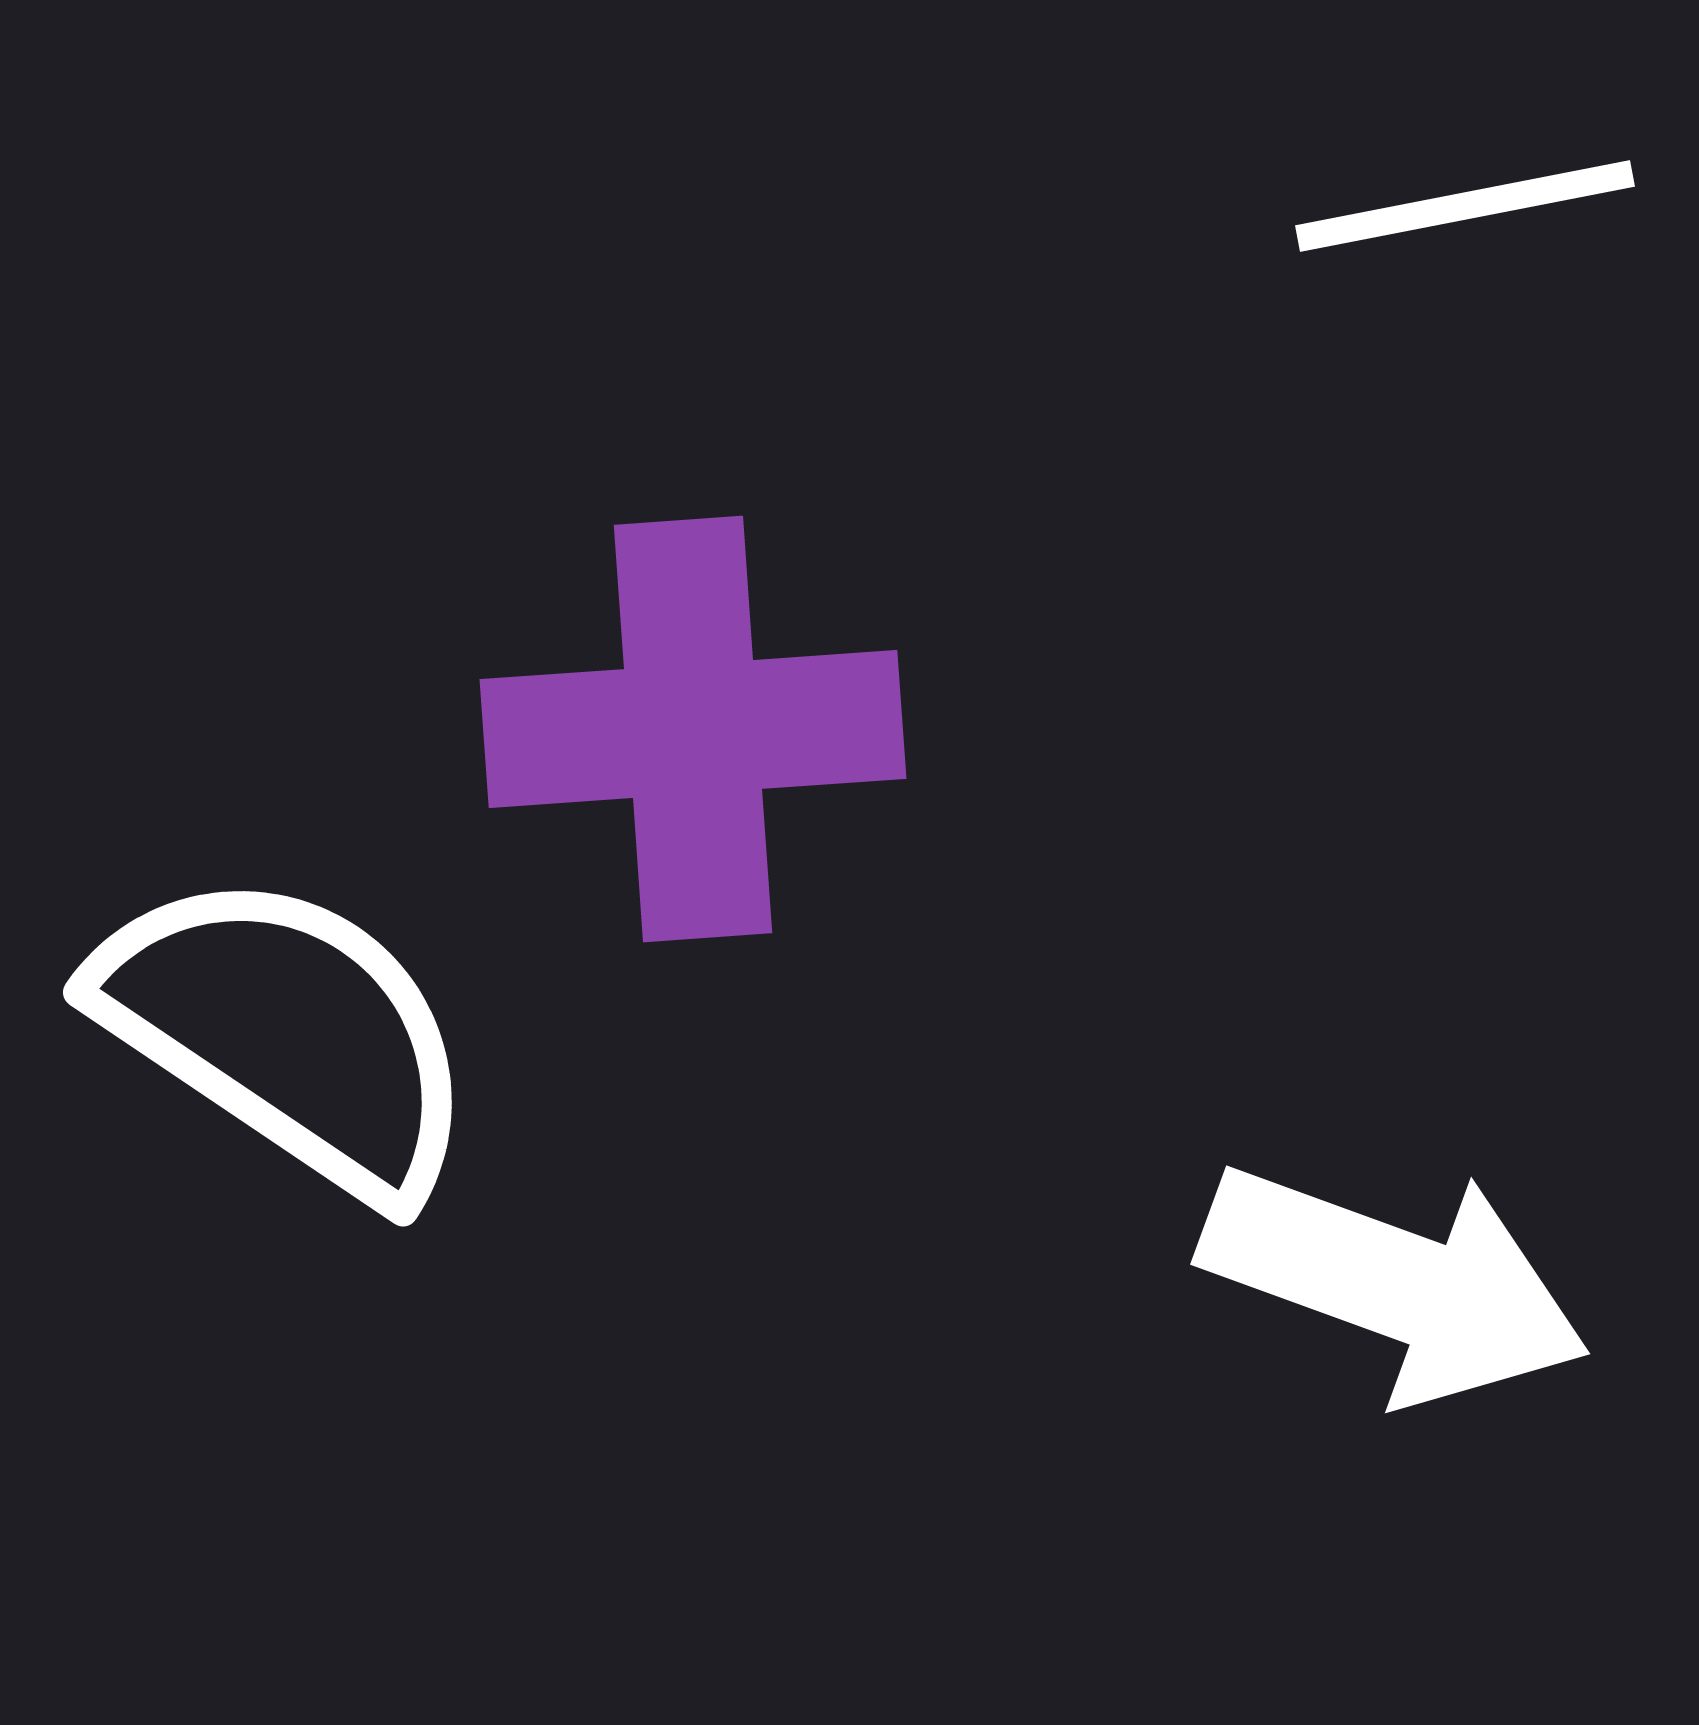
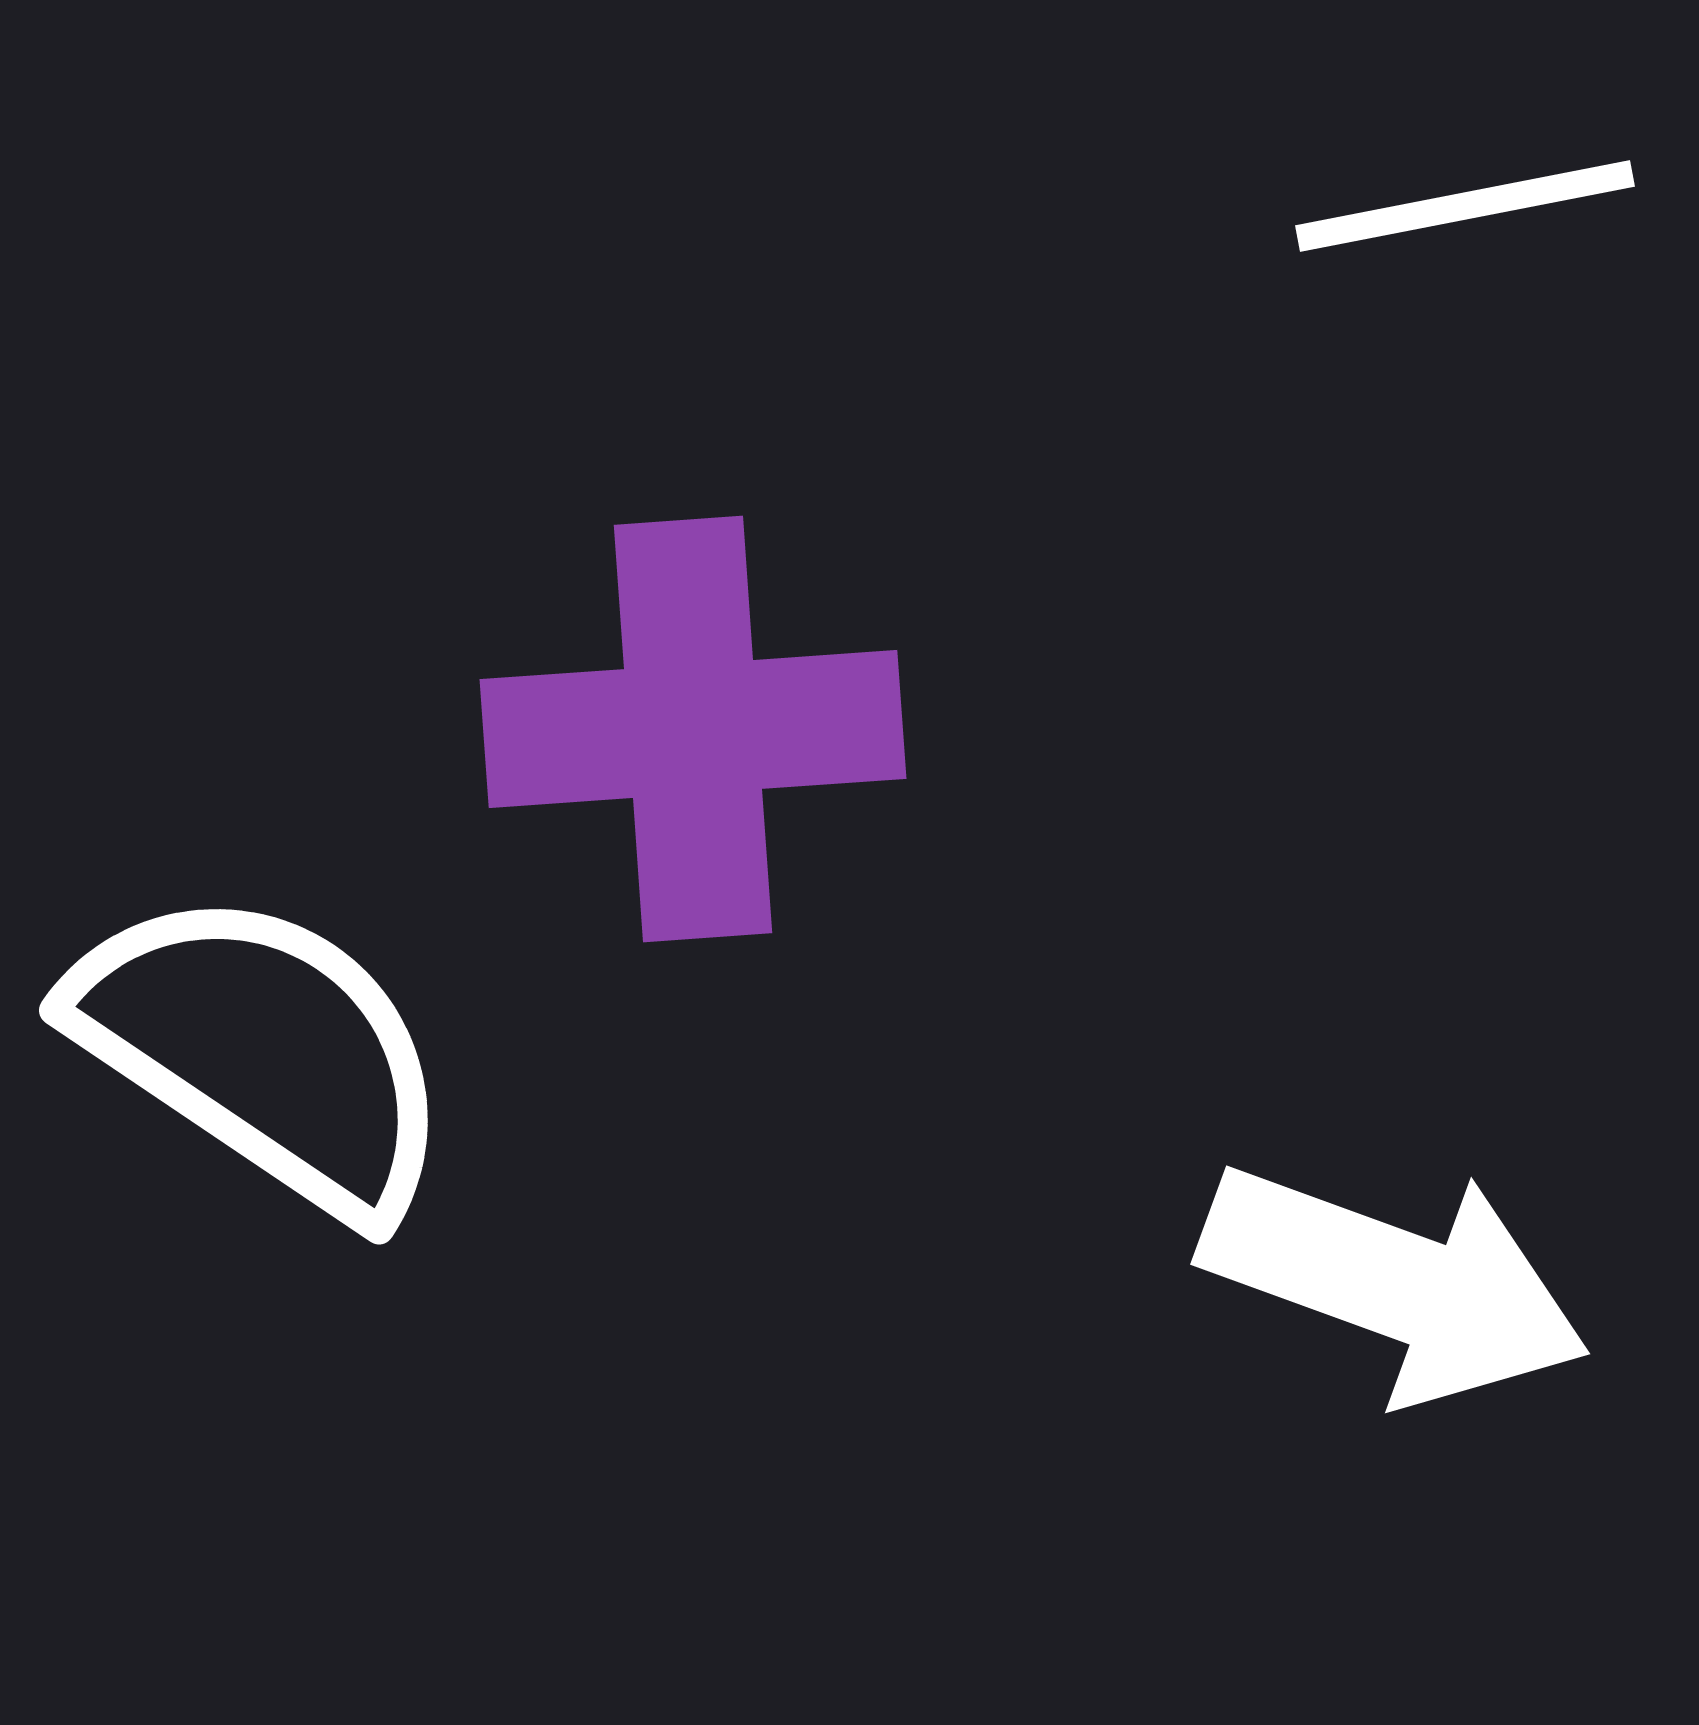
white semicircle: moved 24 px left, 18 px down
